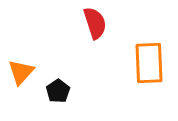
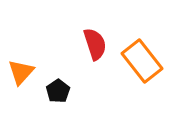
red semicircle: moved 21 px down
orange rectangle: moved 7 px left, 2 px up; rotated 36 degrees counterclockwise
